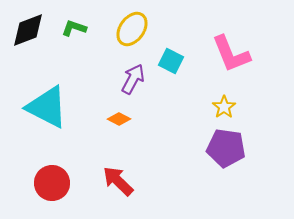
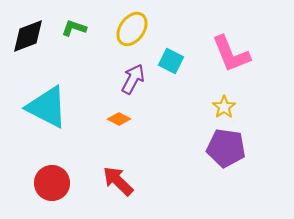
black diamond: moved 6 px down
